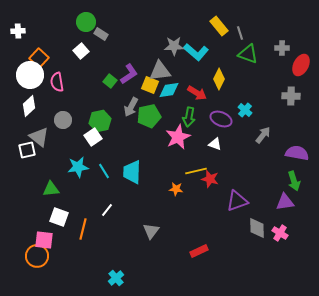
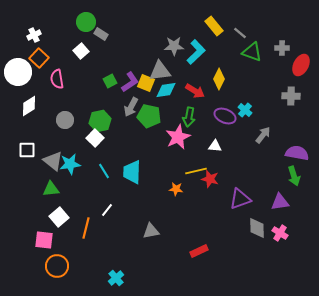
yellow rectangle at (219, 26): moved 5 px left
white cross at (18, 31): moved 16 px right, 4 px down; rotated 24 degrees counterclockwise
gray line at (240, 33): rotated 32 degrees counterclockwise
cyan L-shape at (196, 52): rotated 85 degrees counterclockwise
green triangle at (248, 54): moved 4 px right, 2 px up
purple L-shape at (129, 74): moved 1 px right, 8 px down
white circle at (30, 75): moved 12 px left, 3 px up
green square at (110, 81): rotated 24 degrees clockwise
pink semicircle at (57, 82): moved 3 px up
yellow square at (150, 85): moved 4 px left, 2 px up
cyan diamond at (169, 90): moved 3 px left
red arrow at (197, 93): moved 2 px left, 2 px up
white diamond at (29, 106): rotated 10 degrees clockwise
green pentagon at (149, 116): rotated 25 degrees clockwise
purple ellipse at (221, 119): moved 4 px right, 3 px up
gray circle at (63, 120): moved 2 px right
gray triangle at (39, 137): moved 14 px right, 24 px down
white square at (93, 137): moved 2 px right, 1 px down; rotated 12 degrees counterclockwise
white triangle at (215, 144): moved 2 px down; rotated 16 degrees counterclockwise
white square at (27, 150): rotated 12 degrees clockwise
cyan star at (78, 167): moved 8 px left, 3 px up
green arrow at (294, 181): moved 5 px up
purple triangle at (237, 201): moved 3 px right, 2 px up
purple triangle at (285, 202): moved 5 px left
white square at (59, 217): rotated 30 degrees clockwise
orange line at (83, 229): moved 3 px right, 1 px up
gray triangle at (151, 231): rotated 42 degrees clockwise
orange circle at (37, 256): moved 20 px right, 10 px down
